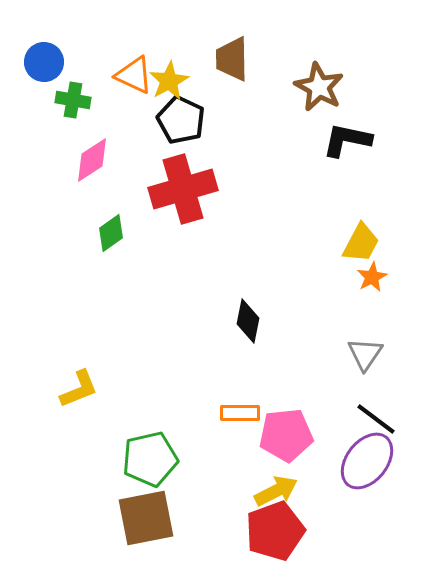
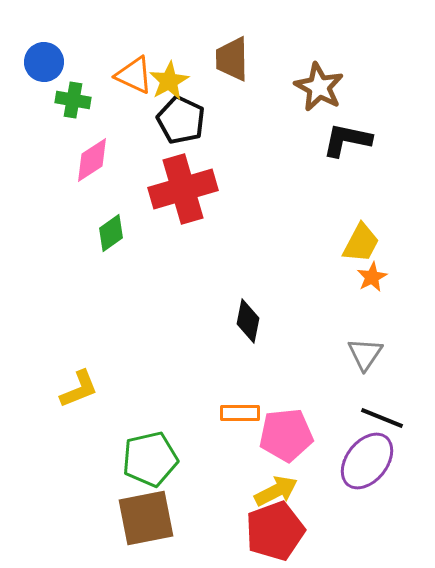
black line: moved 6 px right, 1 px up; rotated 15 degrees counterclockwise
